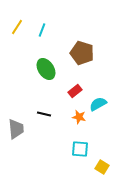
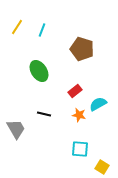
brown pentagon: moved 4 px up
green ellipse: moved 7 px left, 2 px down
orange star: moved 2 px up
gray trapezoid: rotated 25 degrees counterclockwise
